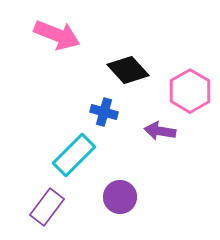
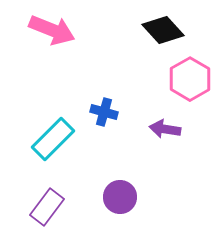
pink arrow: moved 5 px left, 5 px up
black diamond: moved 35 px right, 40 px up
pink hexagon: moved 12 px up
purple arrow: moved 5 px right, 2 px up
cyan rectangle: moved 21 px left, 16 px up
